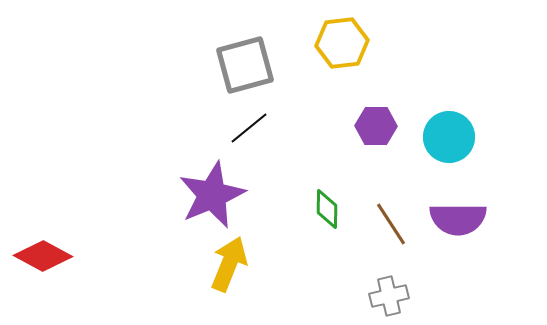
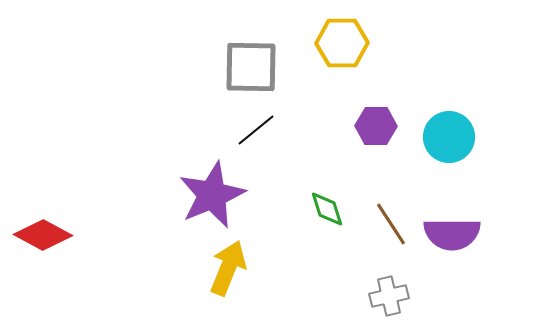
yellow hexagon: rotated 6 degrees clockwise
gray square: moved 6 px right, 2 px down; rotated 16 degrees clockwise
black line: moved 7 px right, 2 px down
green diamond: rotated 18 degrees counterclockwise
purple semicircle: moved 6 px left, 15 px down
red diamond: moved 21 px up
yellow arrow: moved 1 px left, 4 px down
